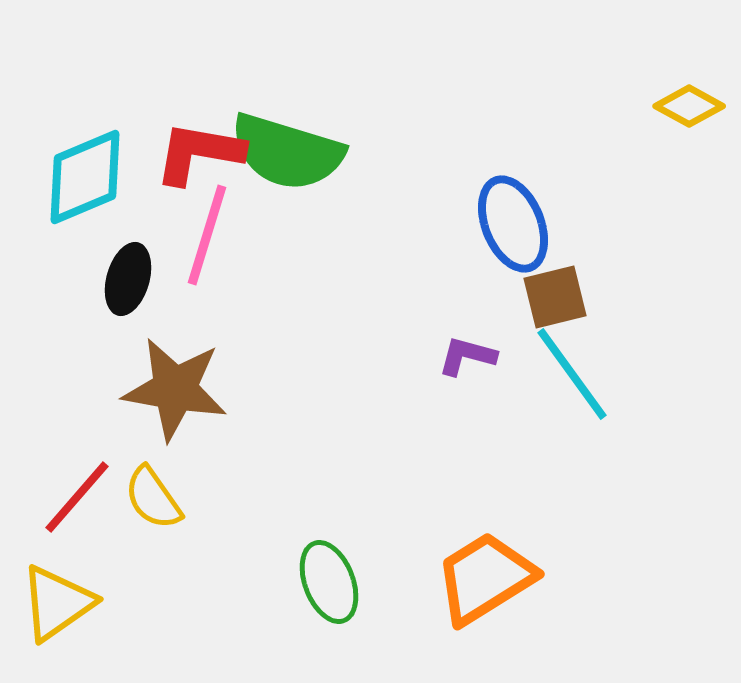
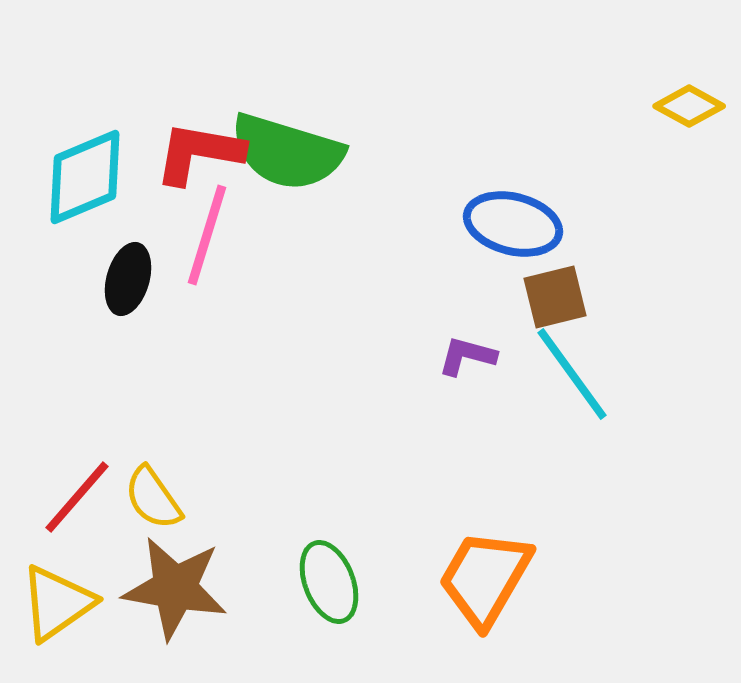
blue ellipse: rotated 54 degrees counterclockwise
brown star: moved 199 px down
orange trapezoid: rotated 28 degrees counterclockwise
